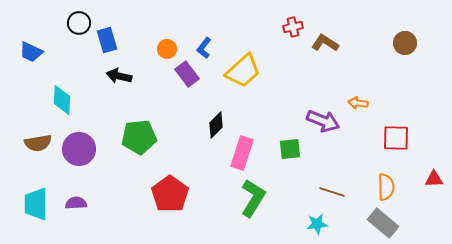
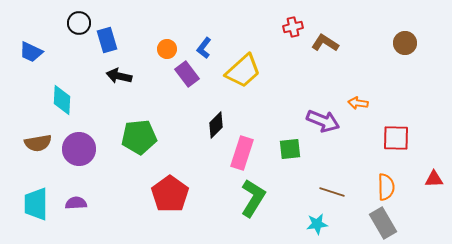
gray rectangle: rotated 20 degrees clockwise
